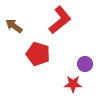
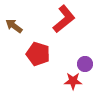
red L-shape: moved 4 px right, 1 px up
red star: moved 3 px up
